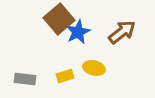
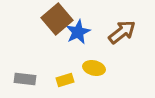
brown square: moved 2 px left
yellow rectangle: moved 4 px down
